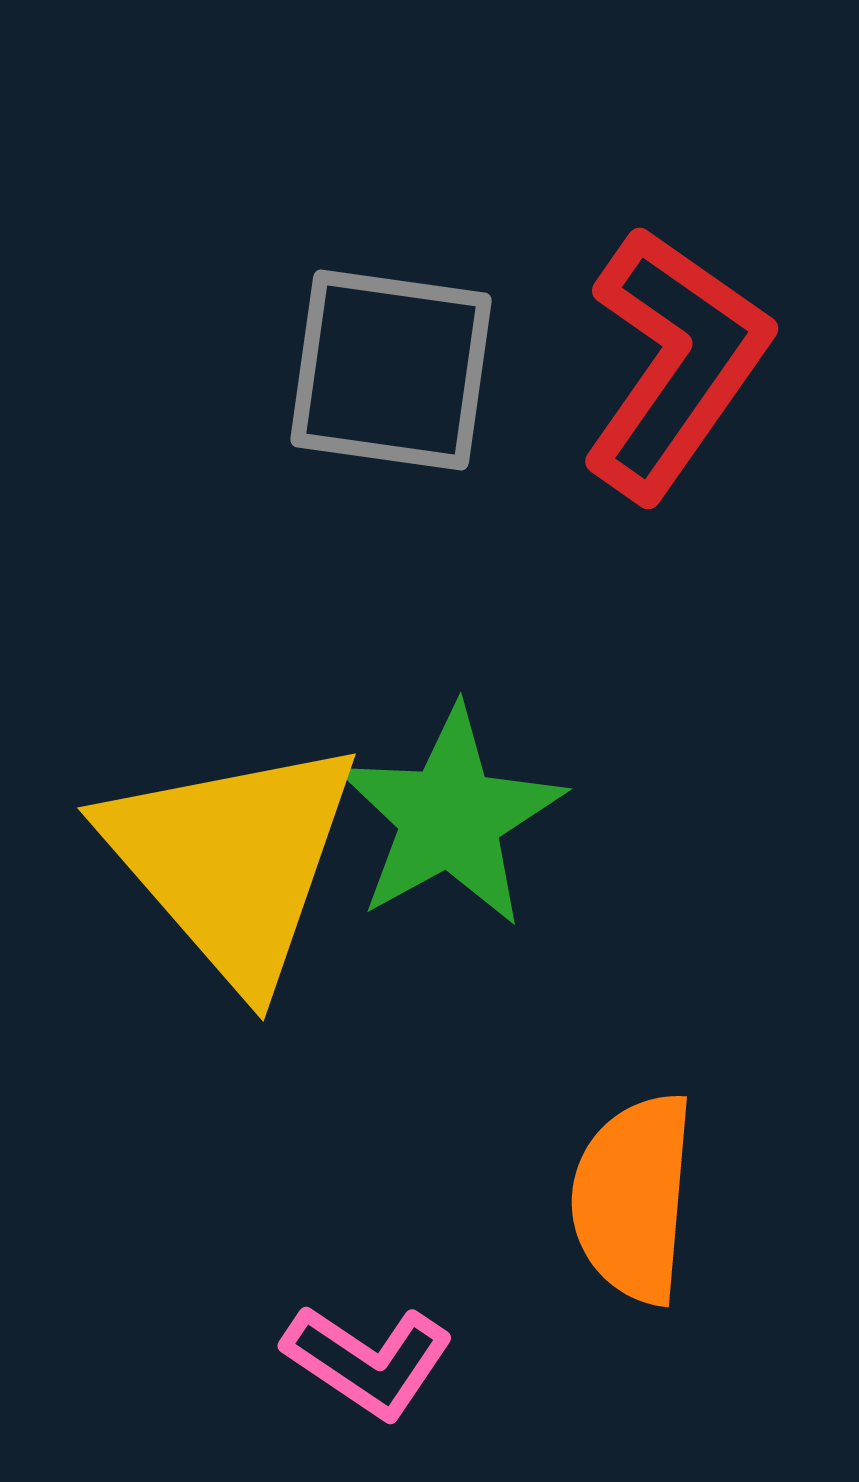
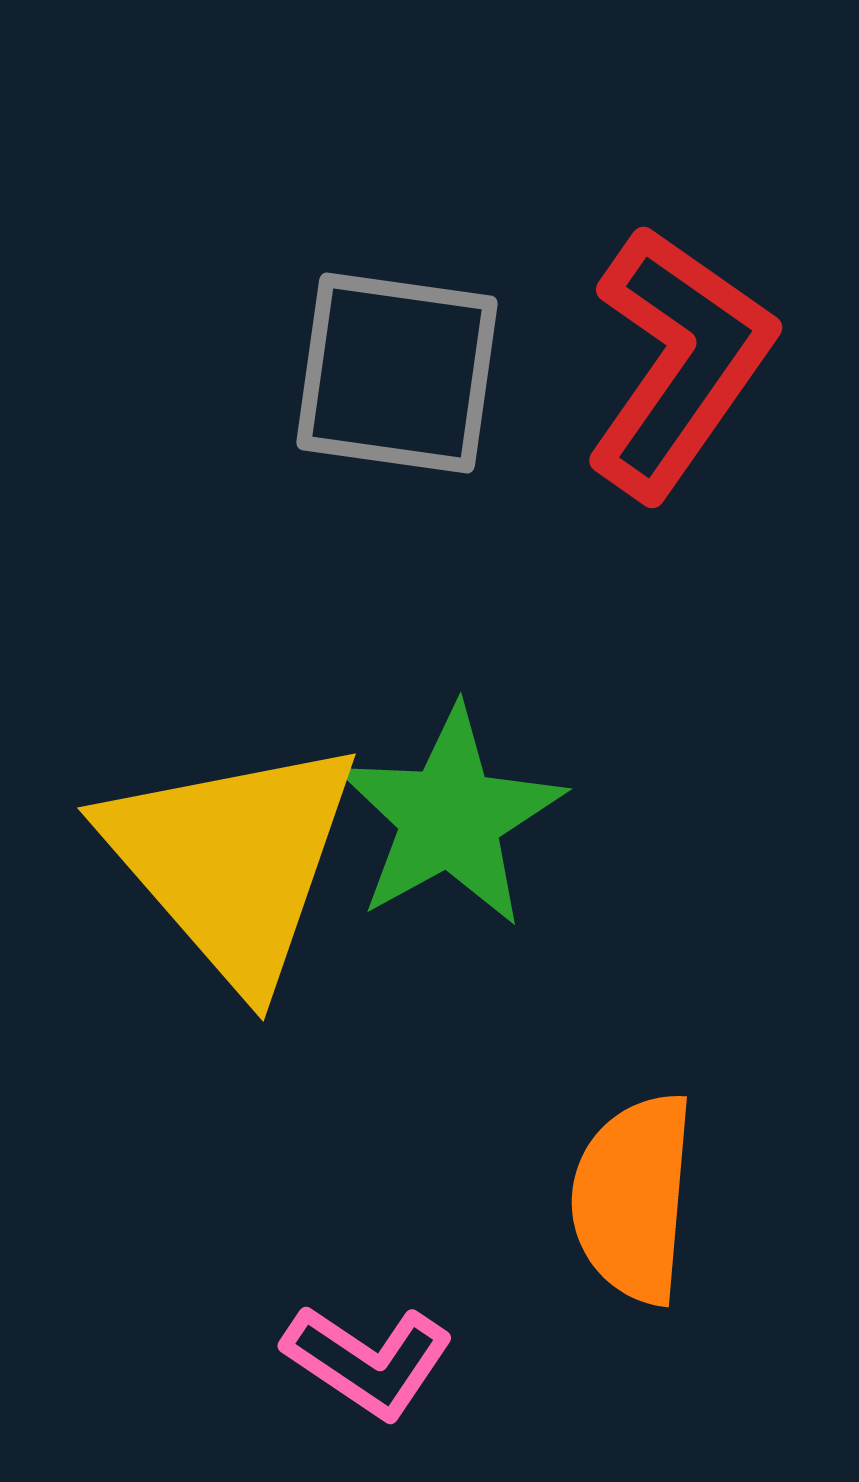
red L-shape: moved 4 px right, 1 px up
gray square: moved 6 px right, 3 px down
